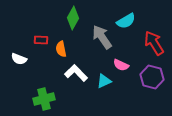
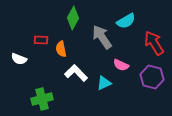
cyan triangle: moved 2 px down
green cross: moved 2 px left
